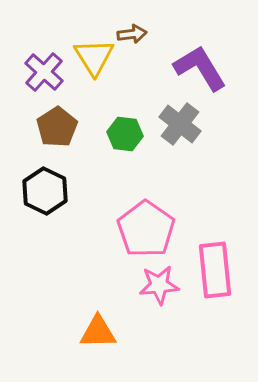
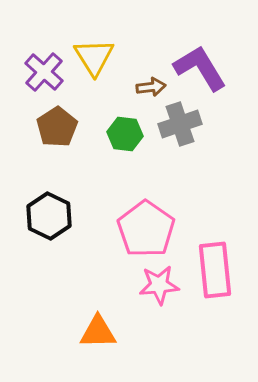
brown arrow: moved 19 px right, 53 px down
gray cross: rotated 33 degrees clockwise
black hexagon: moved 4 px right, 25 px down
